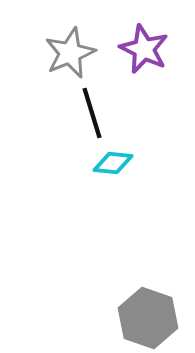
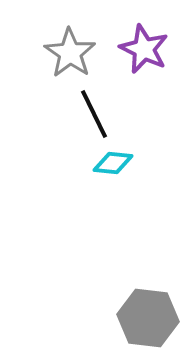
gray star: rotated 15 degrees counterclockwise
black line: moved 2 px right, 1 px down; rotated 9 degrees counterclockwise
gray hexagon: rotated 12 degrees counterclockwise
